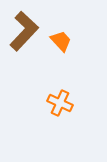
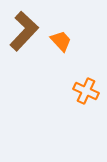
orange cross: moved 26 px right, 12 px up
